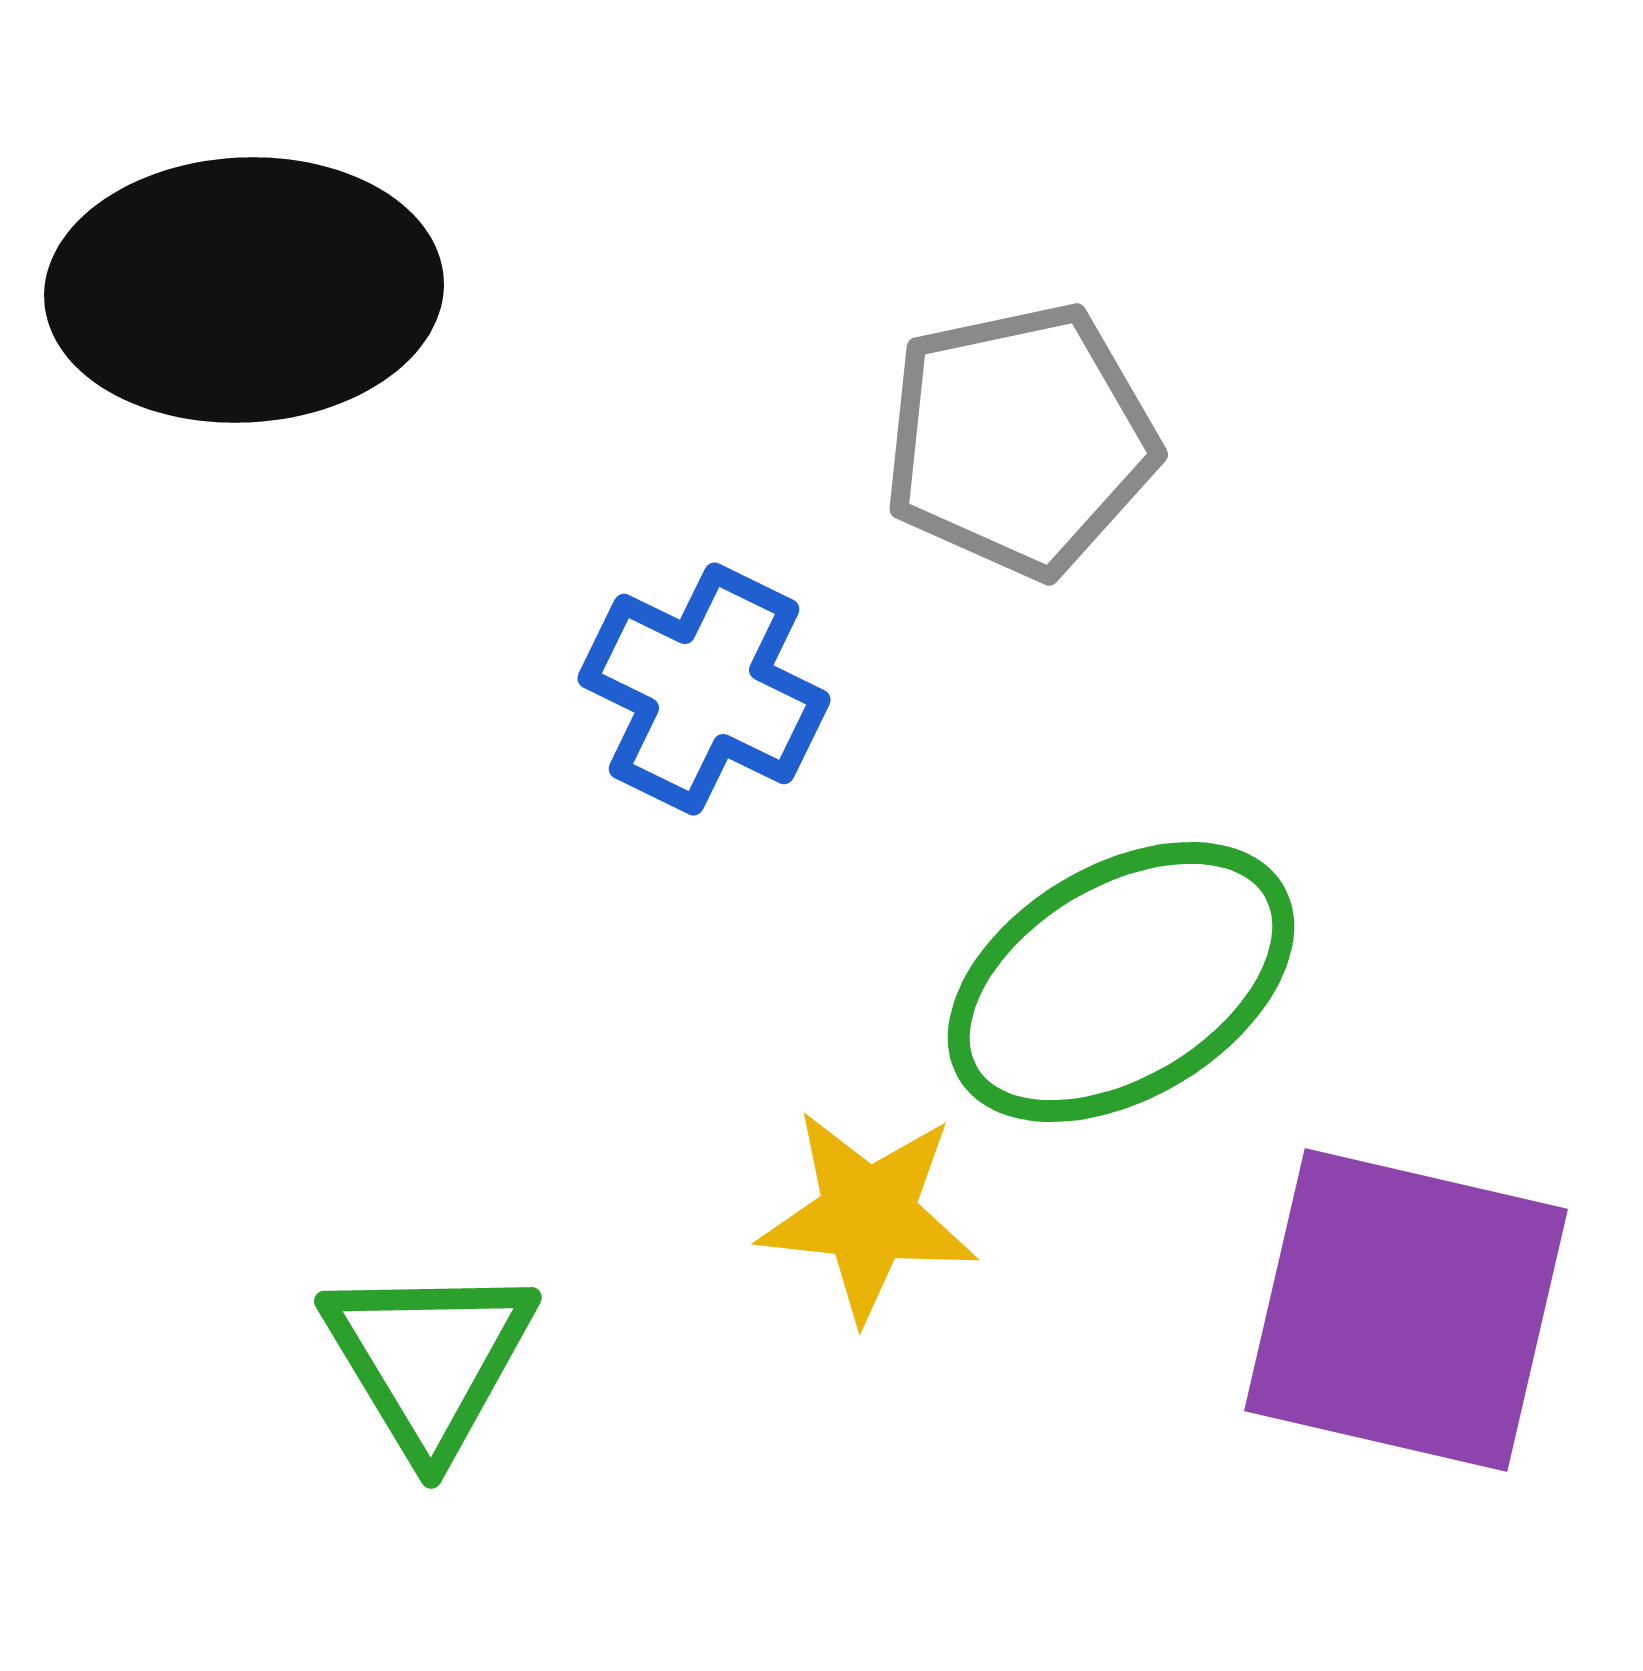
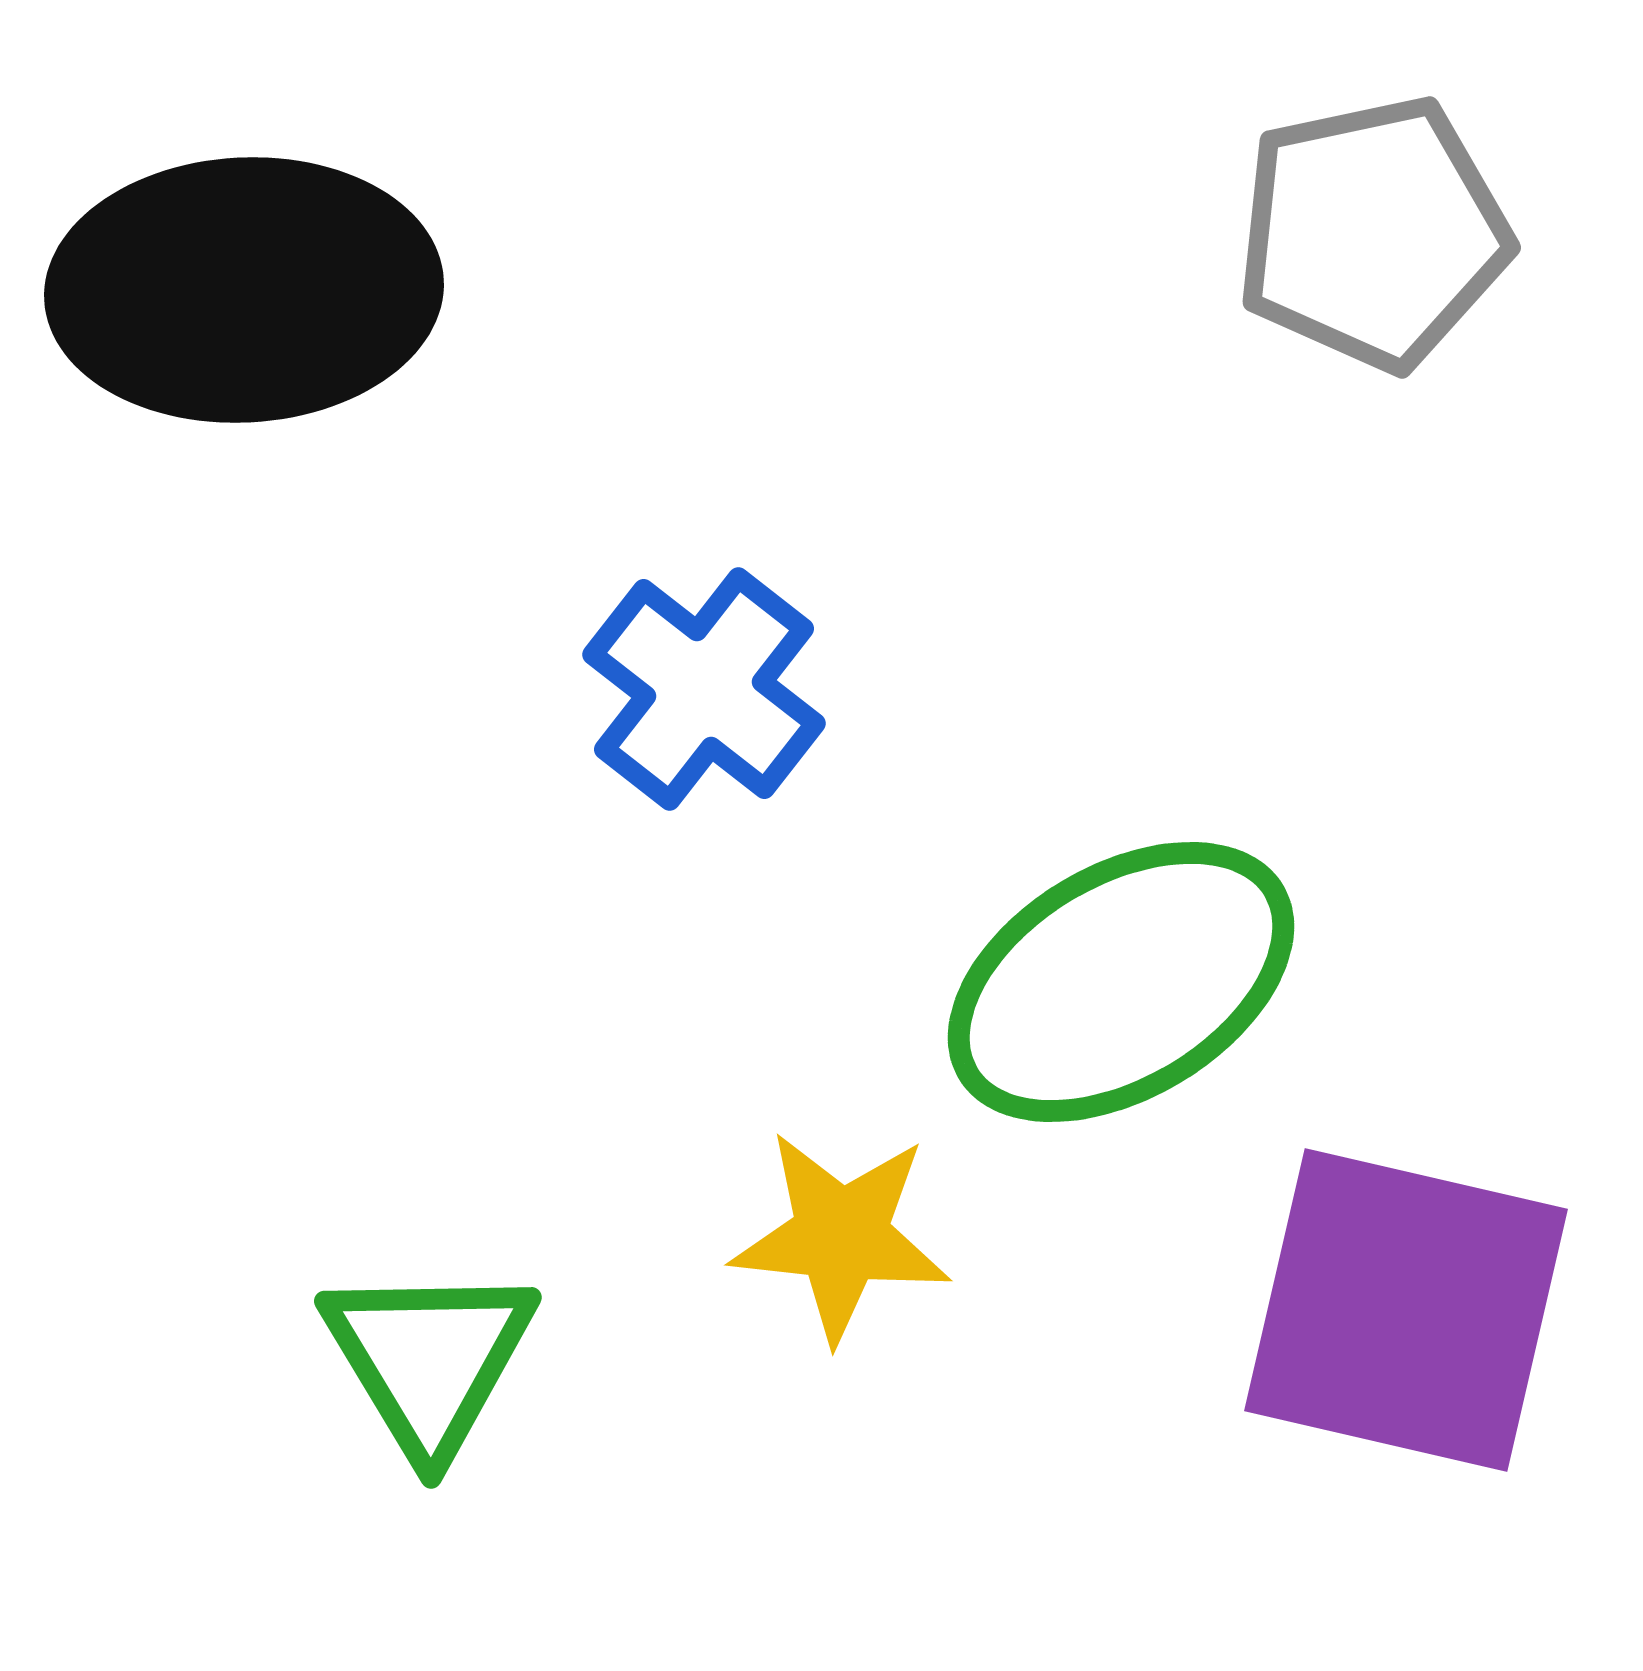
gray pentagon: moved 353 px right, 207 px up
blue cross: rotated 12 degrees clockwise
yellow star: moved 27 px left, 21 px down
